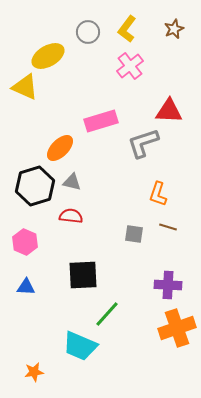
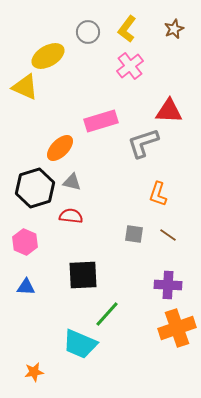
black hexagon: moved 2 px down
brown line: moved 8 px down; rotated 18 degrees clockwise
cyan trapezoid: moved 2 px up
